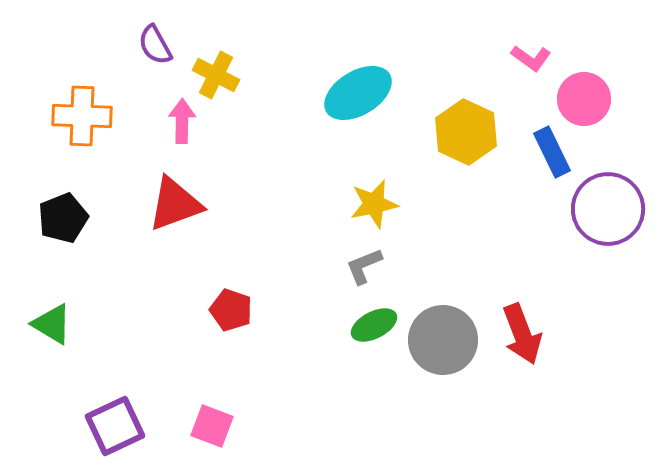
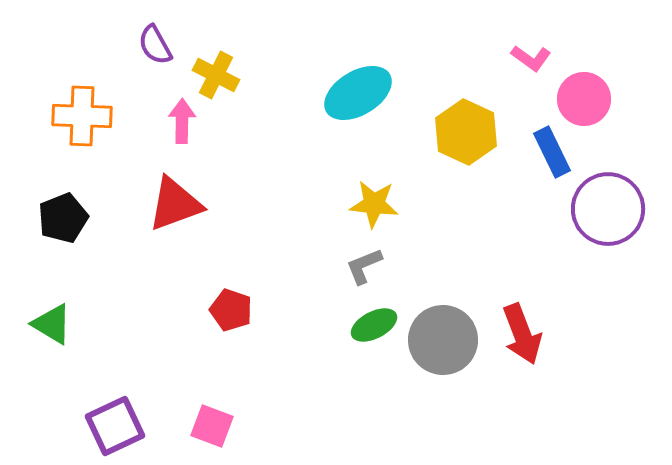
yellow star: rotated 18 degrees clockwise
